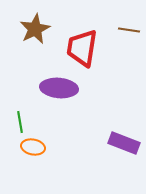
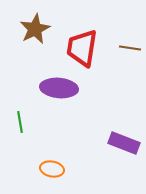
brown line: moved 1 px right, 18 px down
orange ellipse: moved 19 px right, 22 px down
